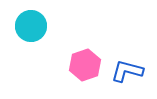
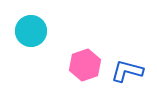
cyan circle: moved 5 px down
